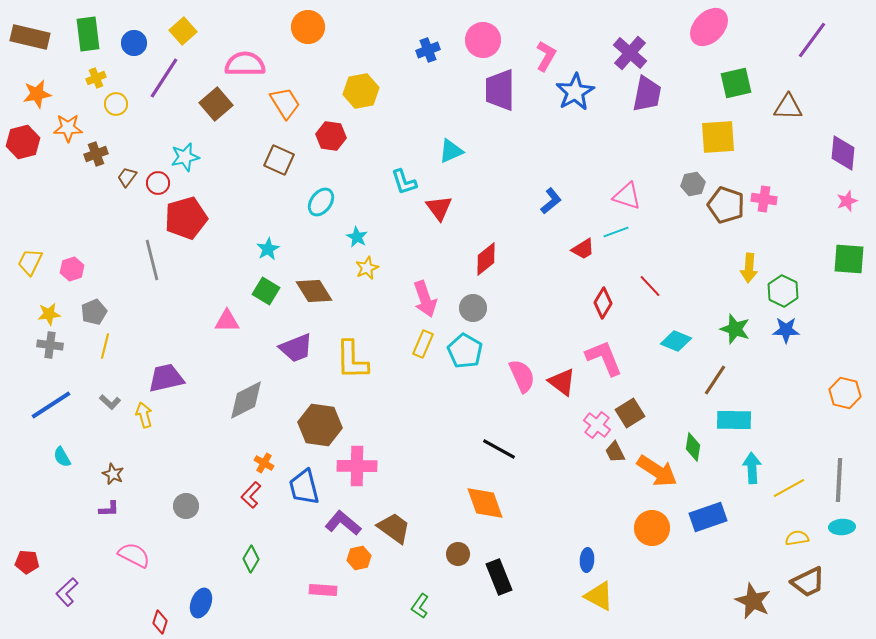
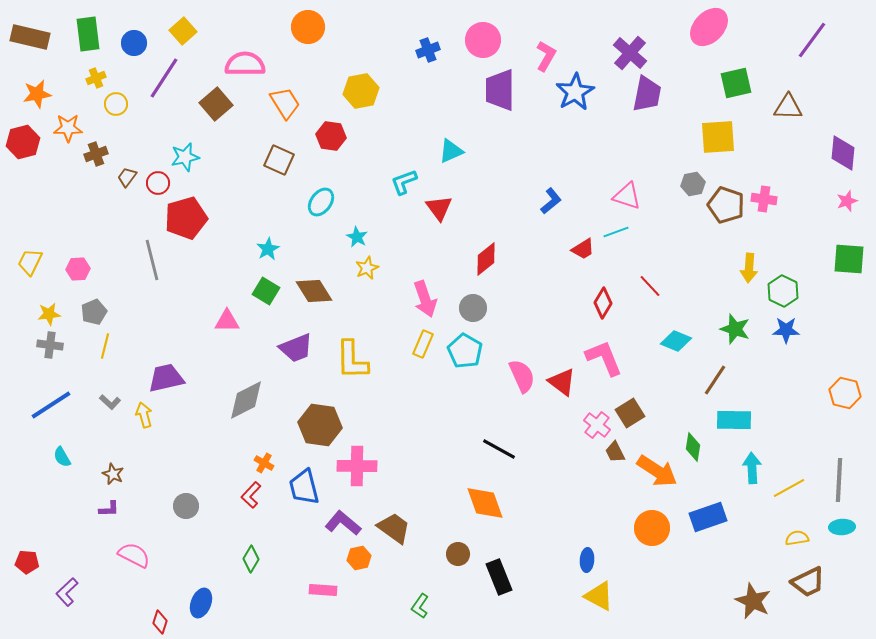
cyan L-shape at (404, 182): rotated 88 degrees clockwise
pink hexagon at (72, 269): moved 6 px right; rotated 15 degrees clockwise
